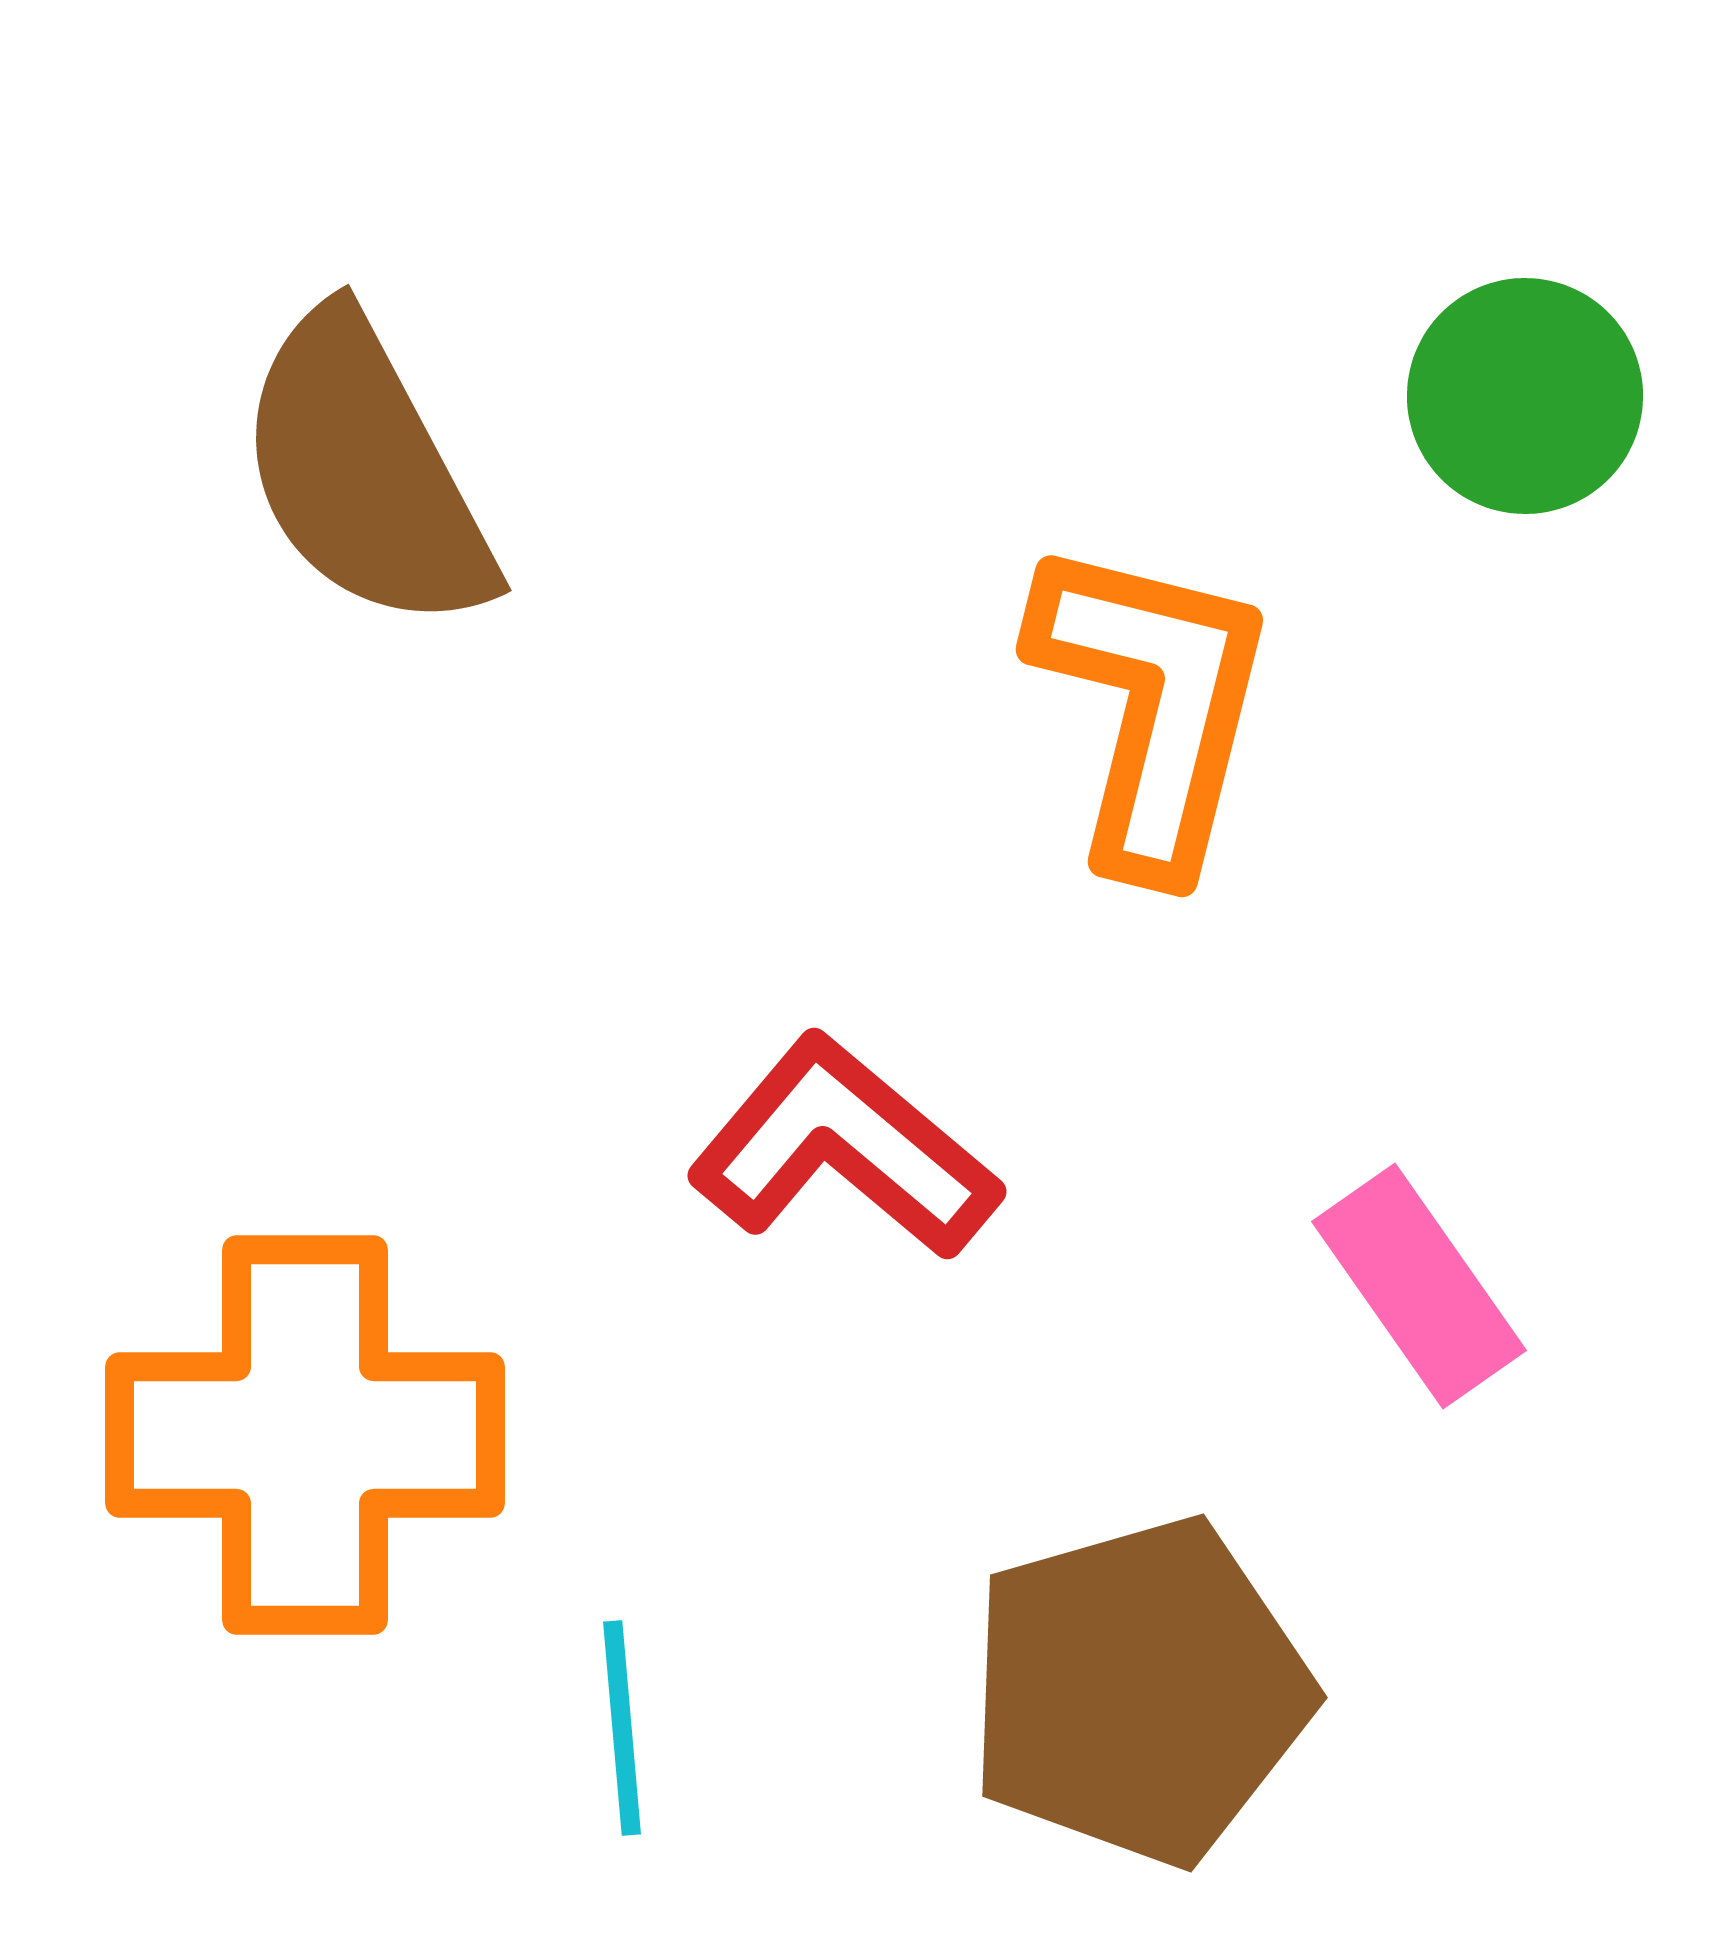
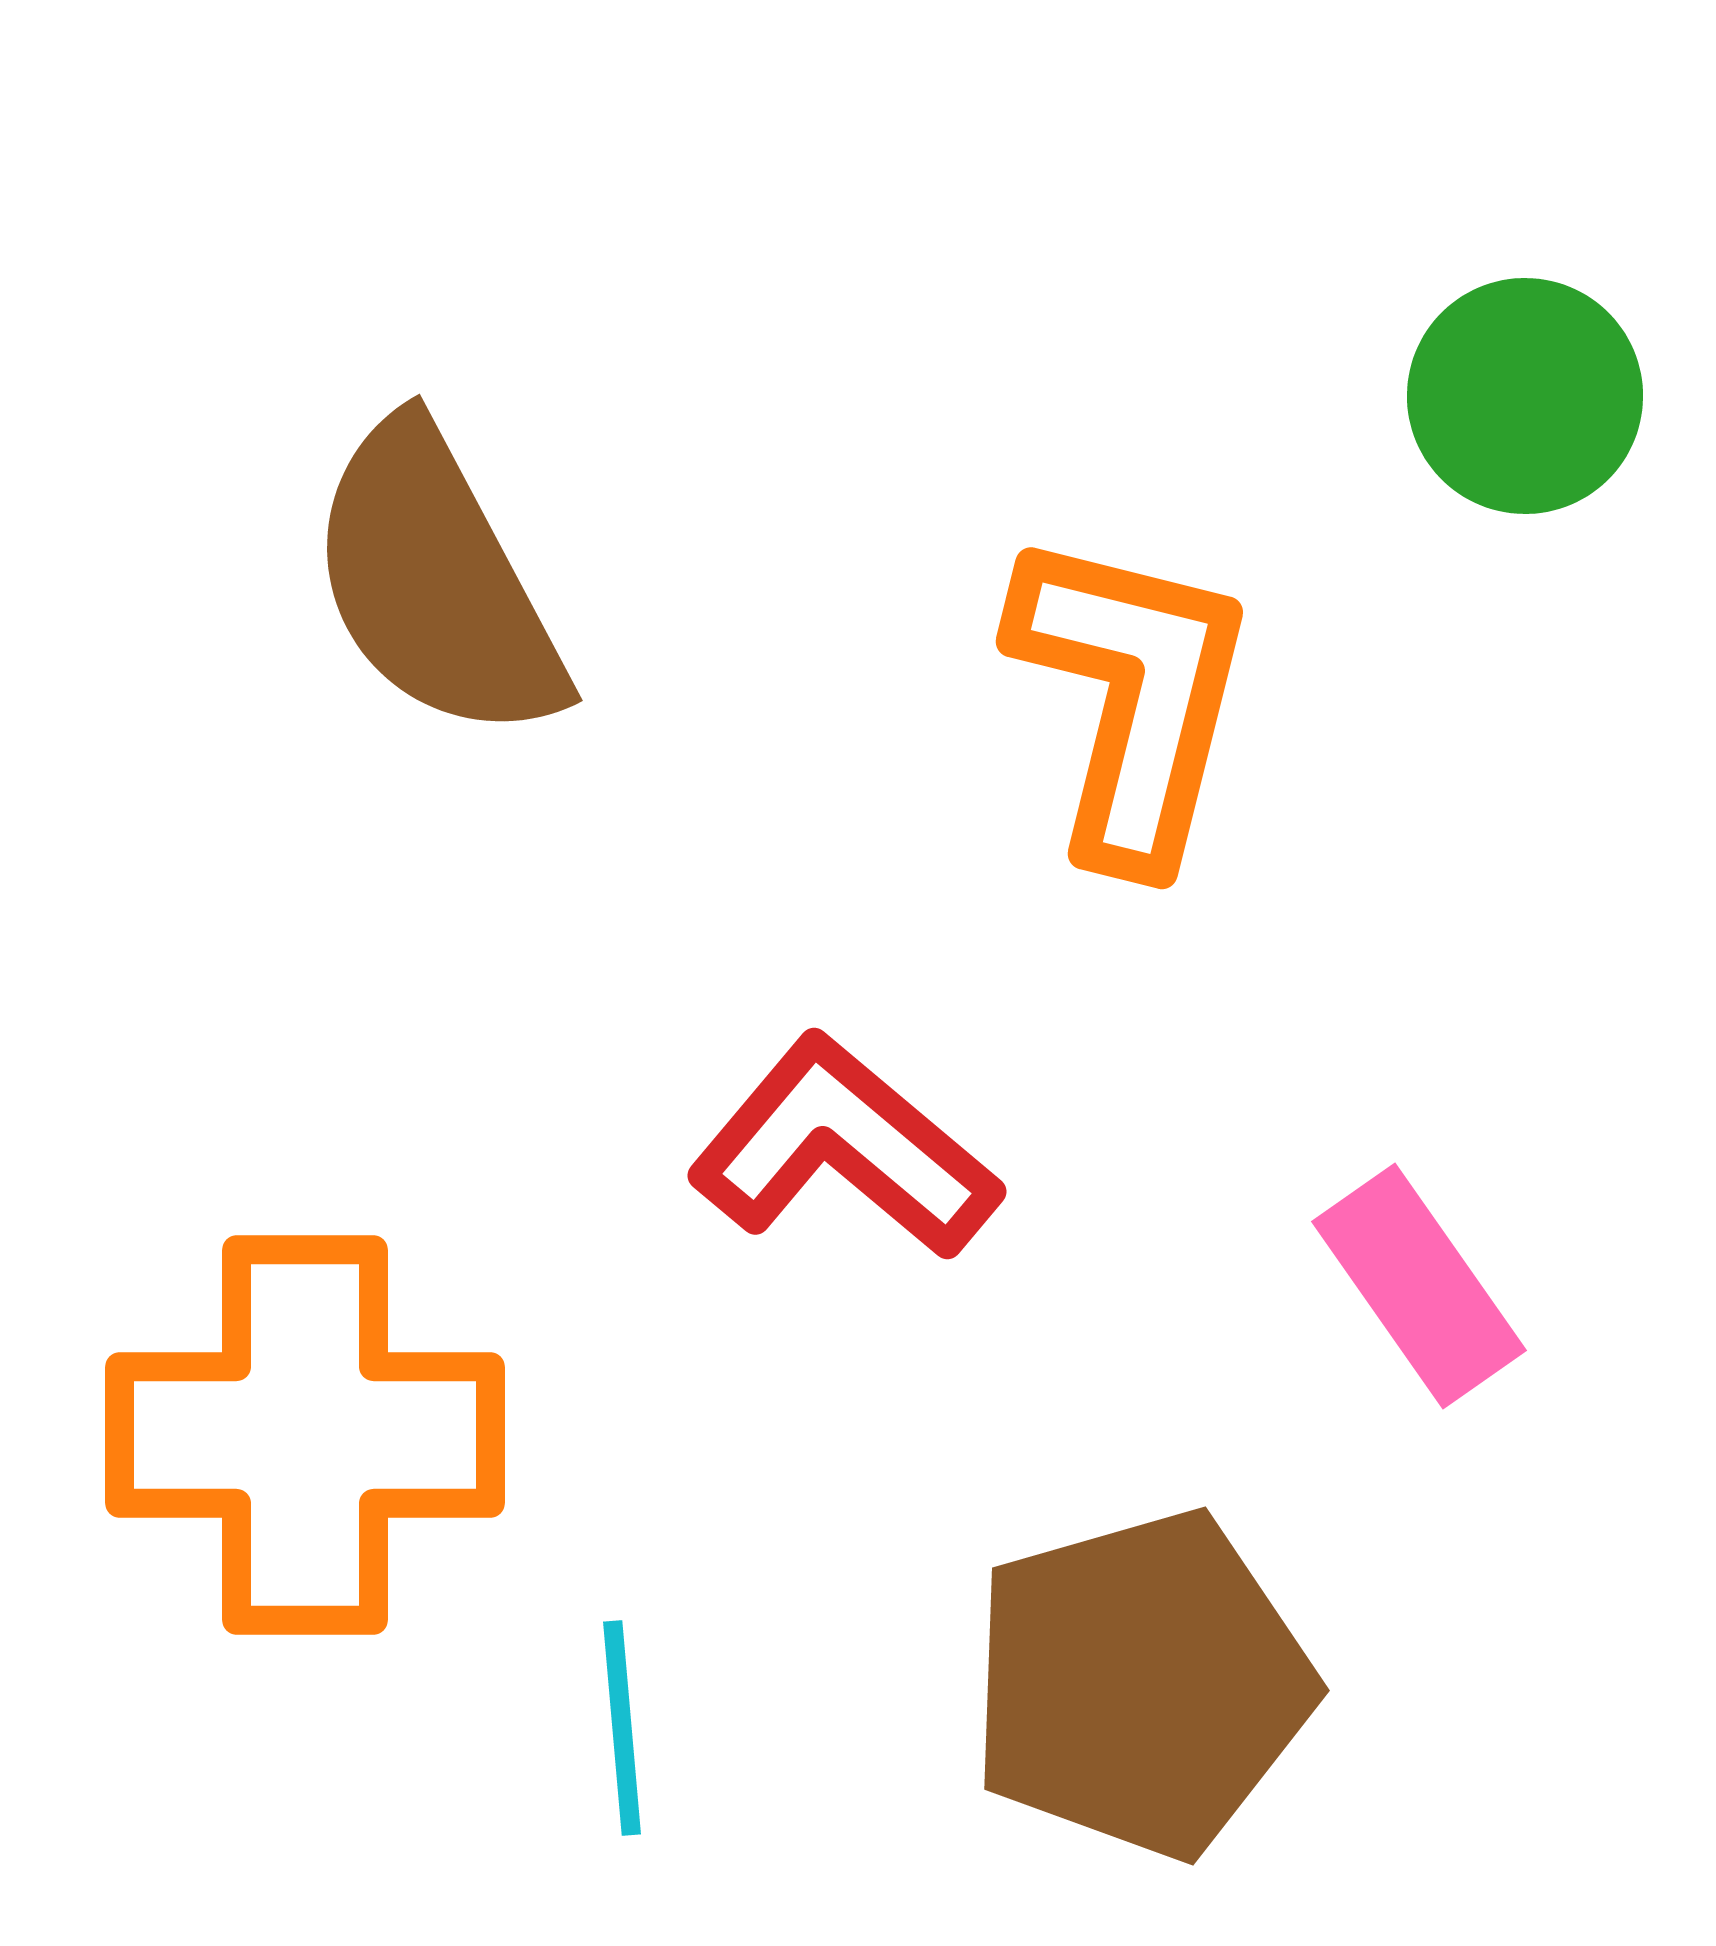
brown semicircle: moved 71 px right, 110 px down
orange L-shape: moved 20 px left, 8 px up
brown pentagon: moved 2 px right, 7 px up
